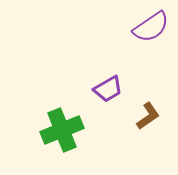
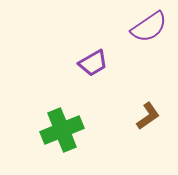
purple semicircle: moved 2 px left
purple trapezoid: moved 15 px left, 26 px up
